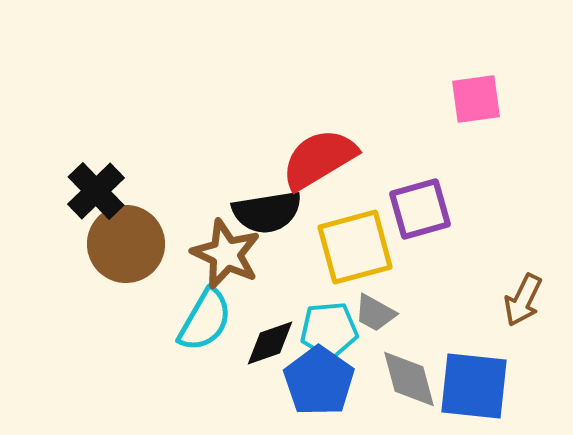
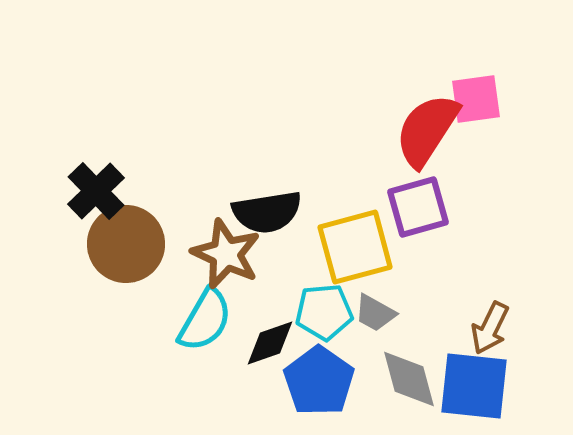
red semicircle: moved 108 px right, 29 px up; rotated 26 degrees counterclockwise
purple square: moved 2 px left, 2 px up
brown arrow: moved 33 px left, 28 px down
cyan pentagon: moved 5 px left, 18 px up
